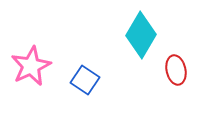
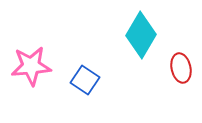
pink star: rotated 21 degrees clockwise
red ellipse: moved 5 px right, 2 px up
